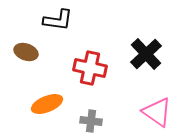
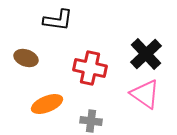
brown ellipse: moved 6 px down
pink triangle: moved 12 px left, 18 px up
